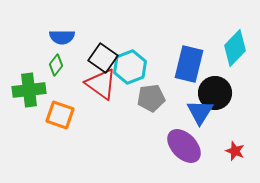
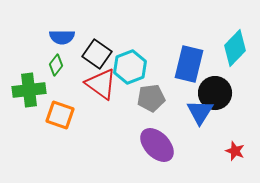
black square: moved 6 px left, 4 px up
purple ellipse: moved 27 px left, 1 px up
